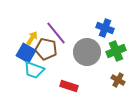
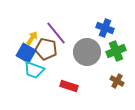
brown cross: moved 1 px left, 1 px down
